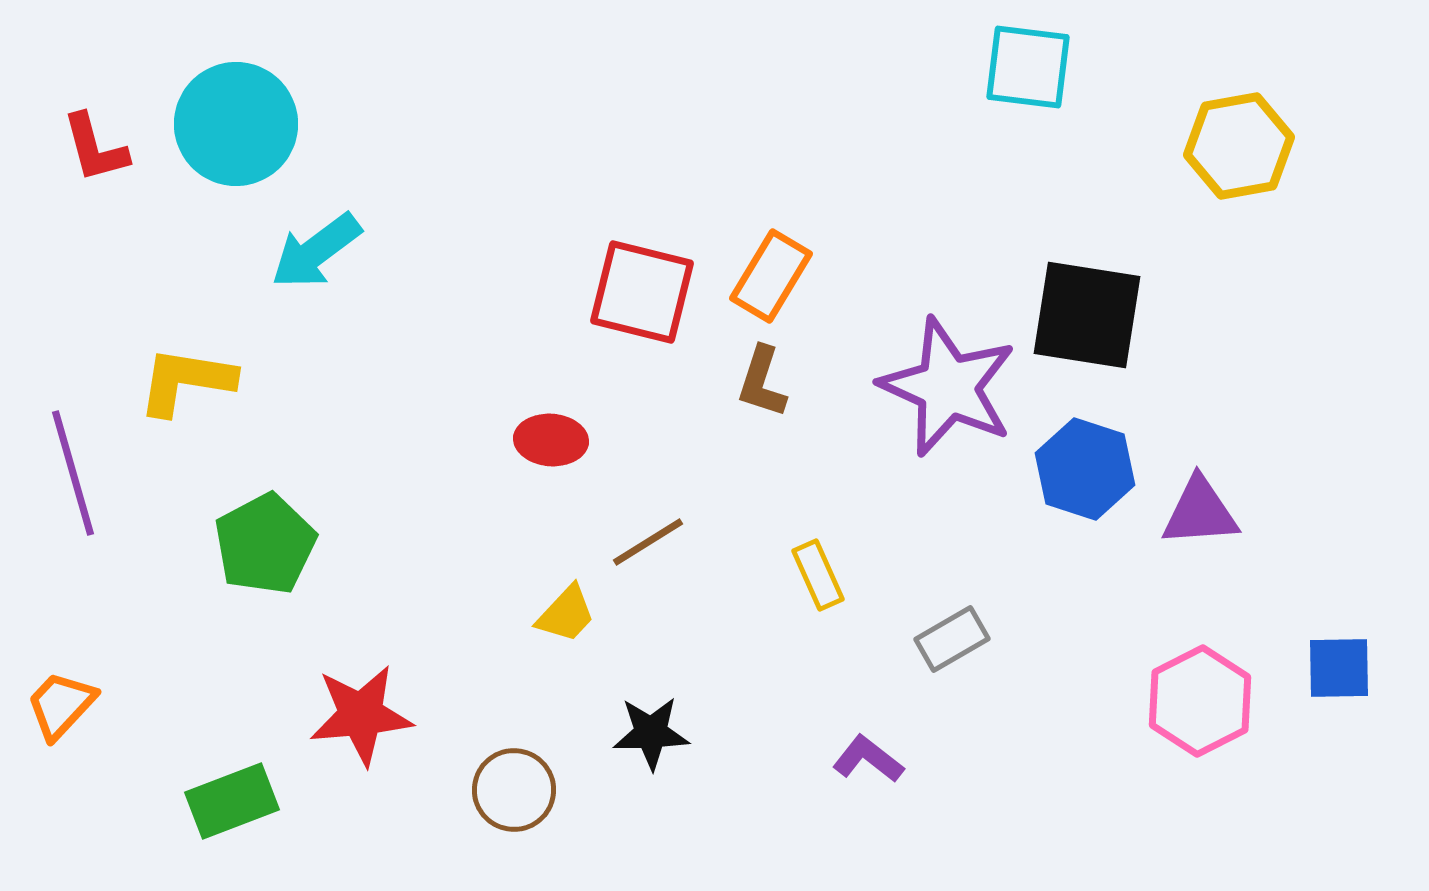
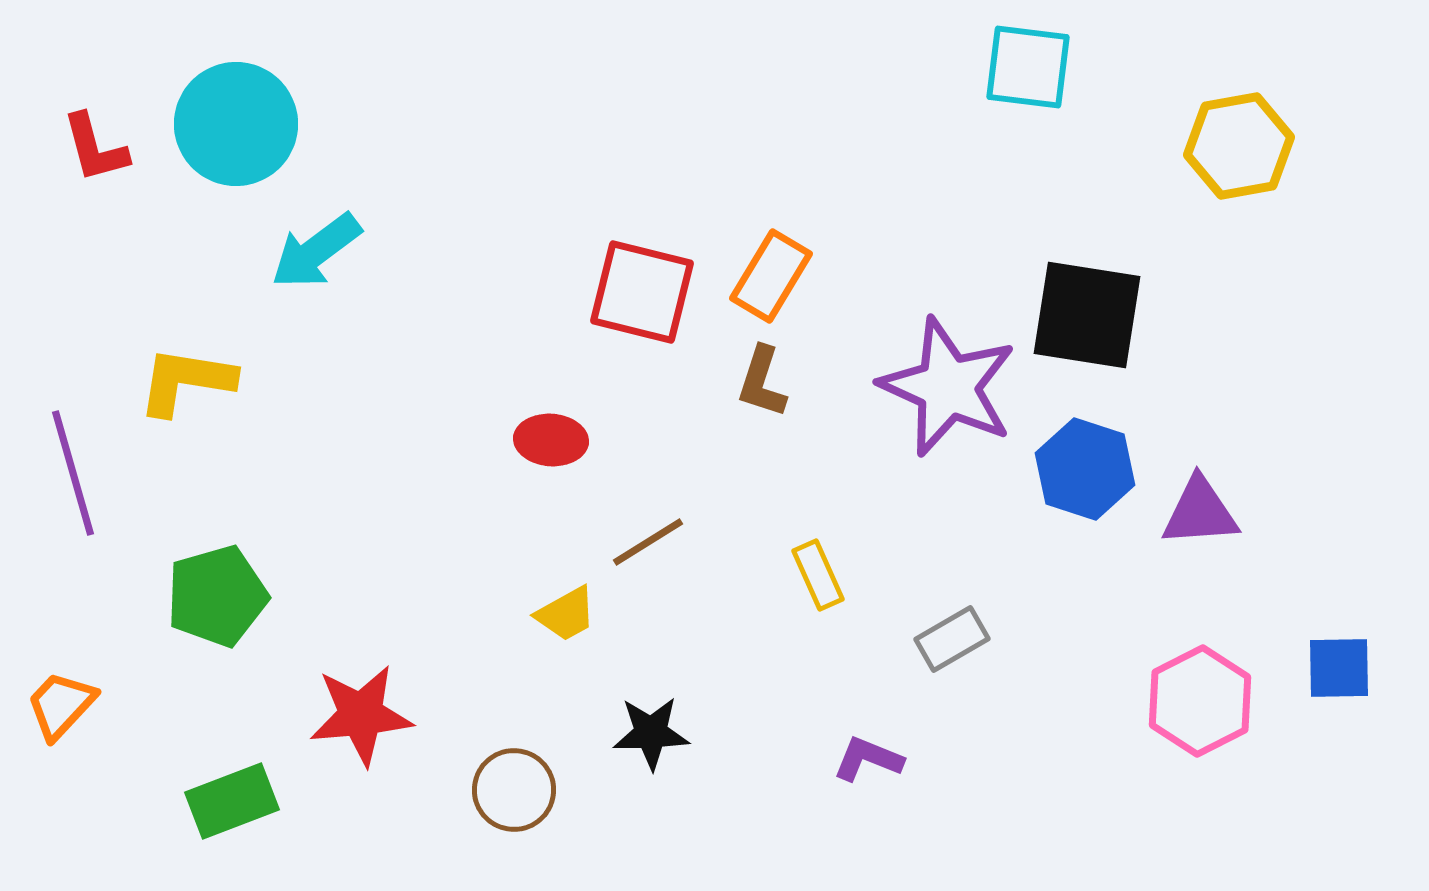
green pentagon: moved 48 px left, 52 px down; rotated 12 degrees clockwise
yellow trapezoid: rotated 18 degrees clockwise
purple L-shape: rotated 16 degrees counterclockwise
